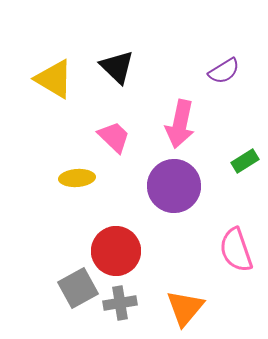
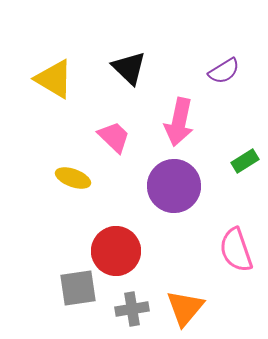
black triangle: moved 12 px right, 1 px down
pink arrow: moved 1 px left, 2 px up
yellow ellipse: moved 4 px left; rotated 24 degrees clockwise
gray square: rotated 21 degrees clockwise
gray cross: moved 12 px right, 6 px down
